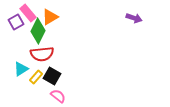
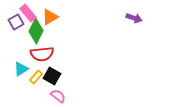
green diamond: moved 2 px left
